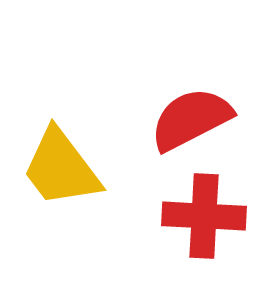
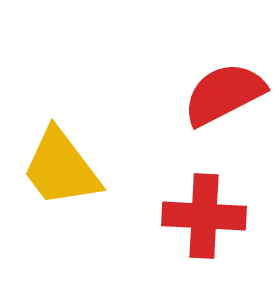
red semicircle: moved 33 px right, 25 px up
